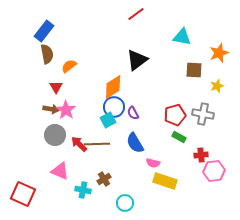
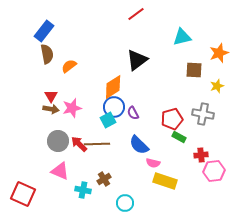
cyan triangle: rotated 24 degrees counterclockwise
red triangle: moved 5 px left, 9 px down
pink star: moved 6 px right, 2 px up; rotated 24 degrees clockwise
red pentagon: moved 3 px left, 4 px down
gray circle: moved 3 px right, 6 px down
blue semicircle: moved 4 px right, 2 px down; rotated 15 degrees counterclockwise
